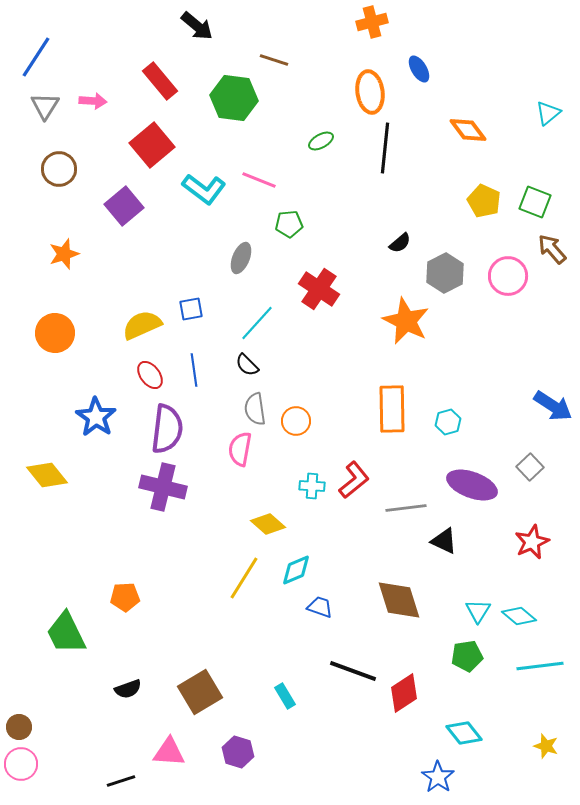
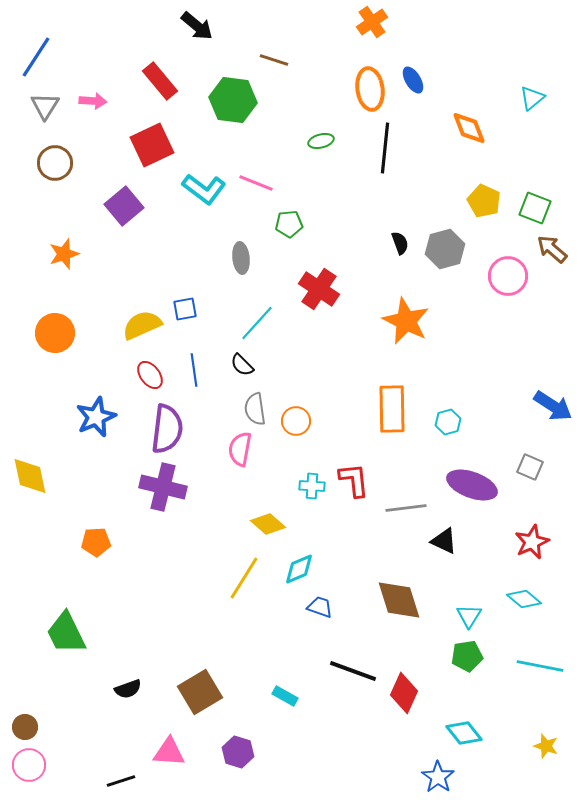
orange cross at (372, 22): rotated 20 degrees counterclockwise
blue ellipse at (419, 69): moved 6 px left, 11 px down
orange ellipse at (370, 92): moved 3 px up
green hexagon at (234, 98): moved 1 px left, 2 px down
cyan triangle at (548, 113): moved 16 px left, 15 px up
orange diamond at (468, 130): moved 1 px right, 2 px up; rotated 15 degrees clockwise
green ellipse at (321, 141): rotated 15 degrees clockwise
red square at (152, 145): rotated 15 degrees clockwise
brown circle at (59, 169): moved 4 px left, 6 px up
pink line at (259, 180): moved 3 px left, 3 px down
green square at (535, 202): moved 6 px down
black semicircle at (400, 243): rotated 70 degrees counterclockwise
brown arrow at (552, 249): rotated 8 degrees counterclockwise
gray ellipse at (241, 258): rotated 28 degrees counterclockwise
gray hexagon at (445, 273): moved 24 px up; rotated 12 degrees clockwise
blue square at (191, 309): moved 6 px left
black semicircle at (247, 365): moved 5 px left
blue star at (96, 417): rotated 15 degrees clockwise
gray square at (530, 467): rotated 24 degrees counterclockwise
yellow diamond at (47, 475): moved 17 px left, 1 px down; rotated 27 degrees clockwise
red L-shape at (354, 480): rotated 57 degrees counterclockwise
cyan diamond at (296, 570): moved 3 px right, 1 px up
orange pentagon at (125, 597): moved 29 px left, 55 px up
cyan triangle at (478, 611): moved 9 px left, 5 px down
cyan diamond at (519, 616): moved 5 px right, 17 px up
cyan line at (540, 666): rotated 18 degrees clockwise
red diamond at (404, 693): rotated 33 degrees counterclockwise
cyan rectangle at (285, 696): rotated 30 degrees counterclockwise
brown circle at (19, 727): moved 6 px right
pink circle at (21, 764): moved 8 px right, 1 px down
